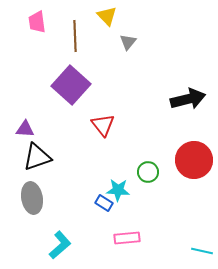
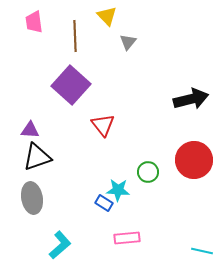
pink trapezoid: moved 3 px left
black arrow: moved 3 px right
purple triangle: moved 5 px right, 1 px down
